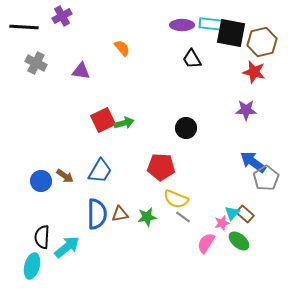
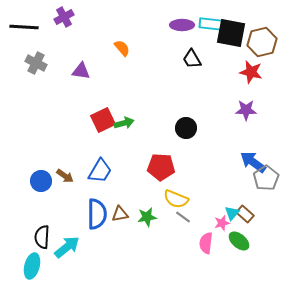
purple cross: moved 2 px right, 1 px down
red star: moved 3 px left
pink semicircle: rotated 25 degrees counterclockwise
